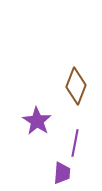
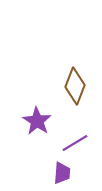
brown diamond: moved 1 px left
purple line: rotated 48 degrees clockwise
